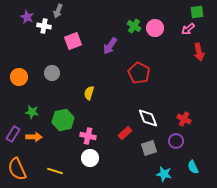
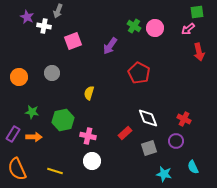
white circle: moved 2 px right, 3 px down
